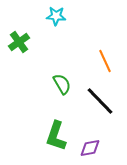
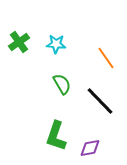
cyan star: moved 28 px down
orange line: moved 1 px right, 3 px up; rotated 10 degrees counterclockwise
